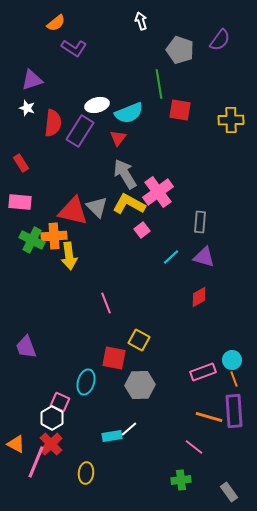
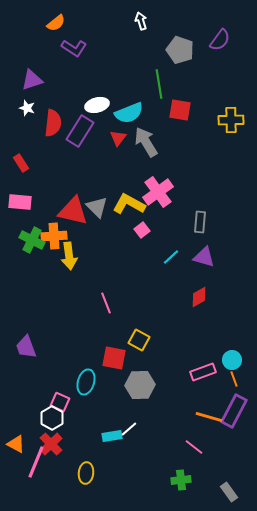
gray arrow at (125, 174): moved 21 px right, 32 px up
purple rectangle at (234, 411): rotated 32 degrees clockwise
